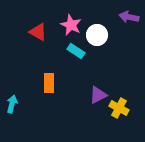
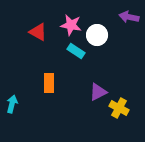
pink star: rotated 15 degrees counterclockwise
purple triangle: moved 3 px up
